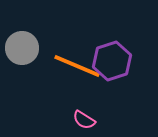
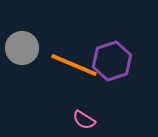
orange line: moved 3 px left, 1 px up
